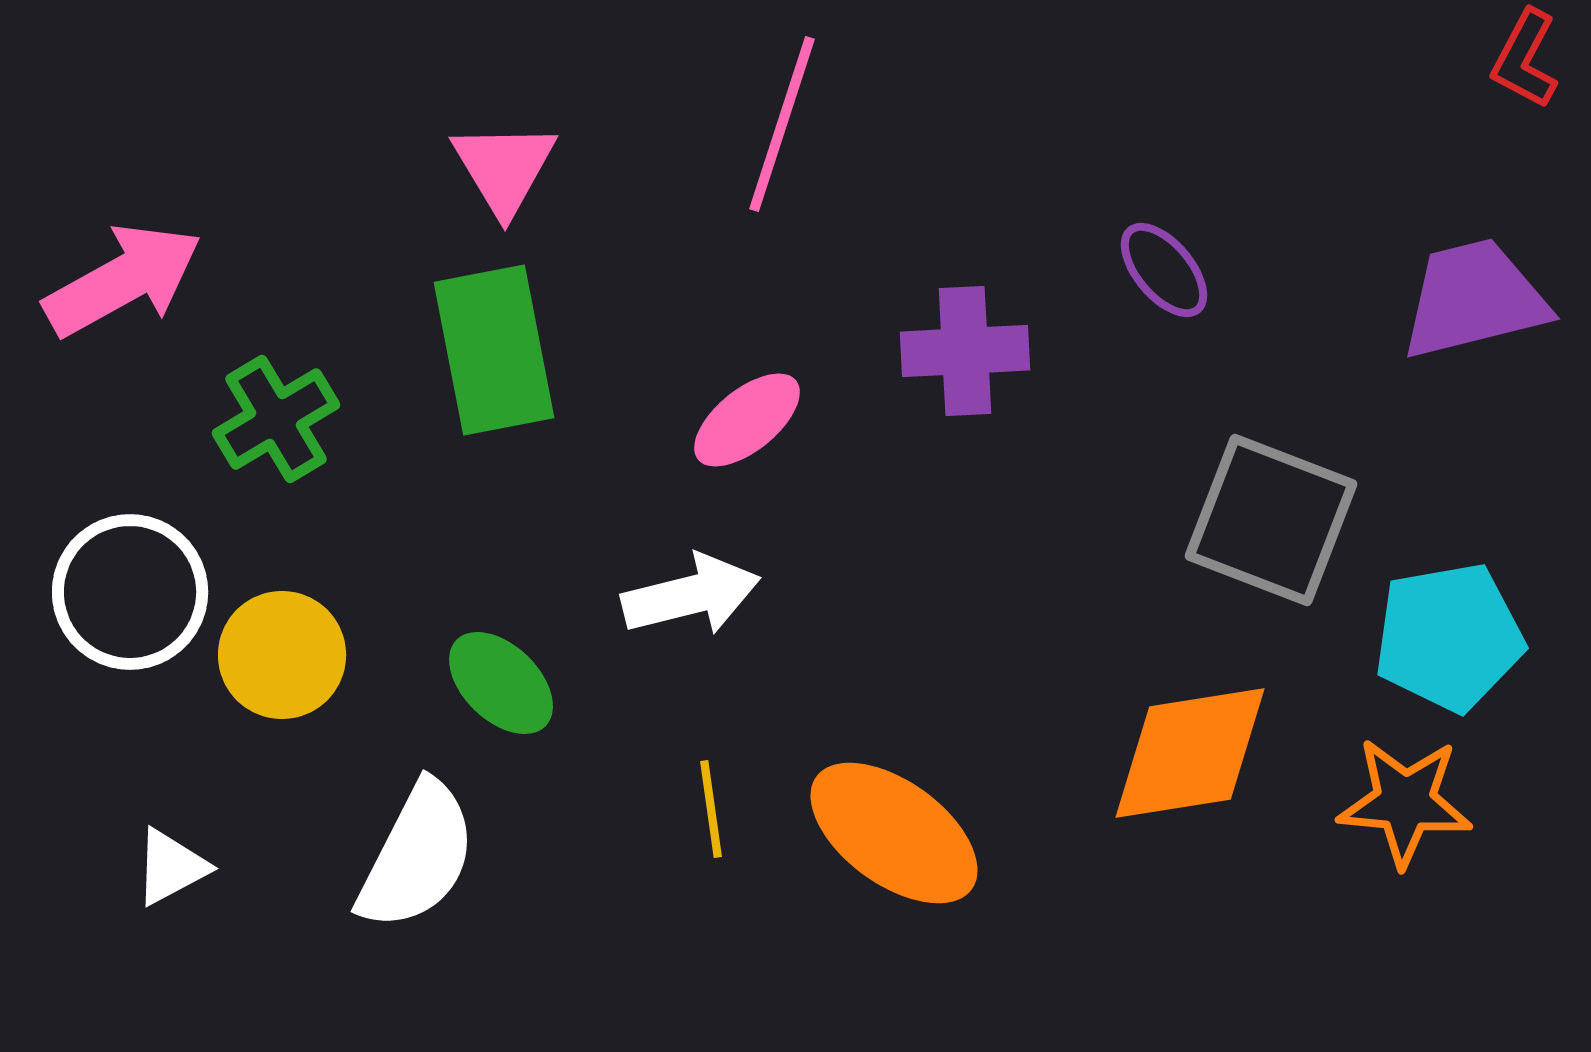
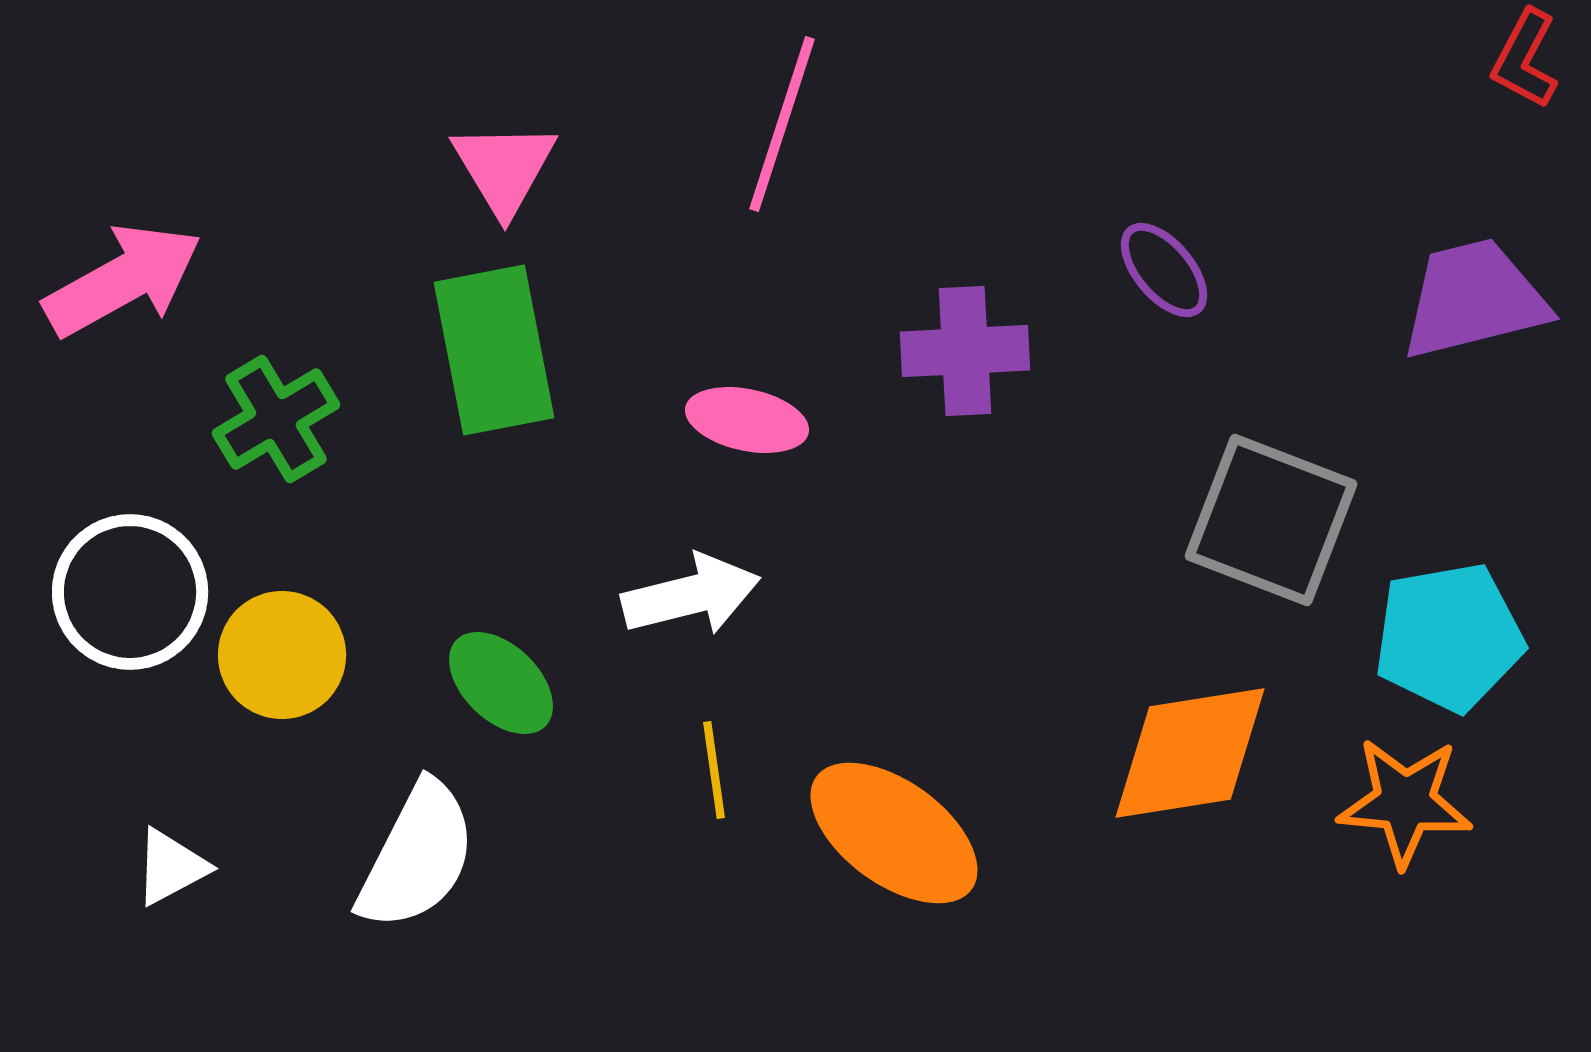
pink ellipse: rotated 51 degrees clockwise
yellow line: moved 3 px right, 39 px up
